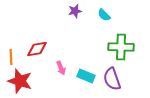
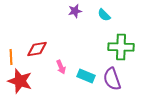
pink arrow: moved 1 px up
